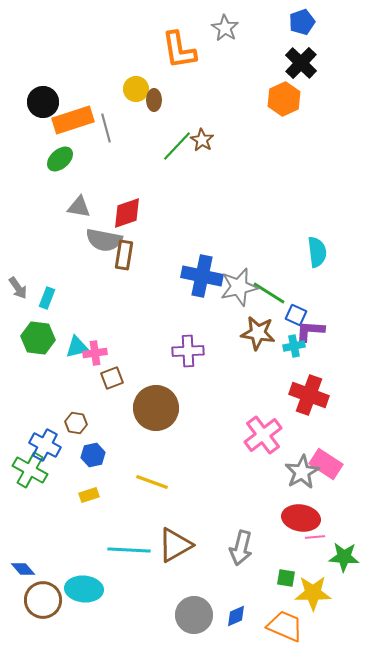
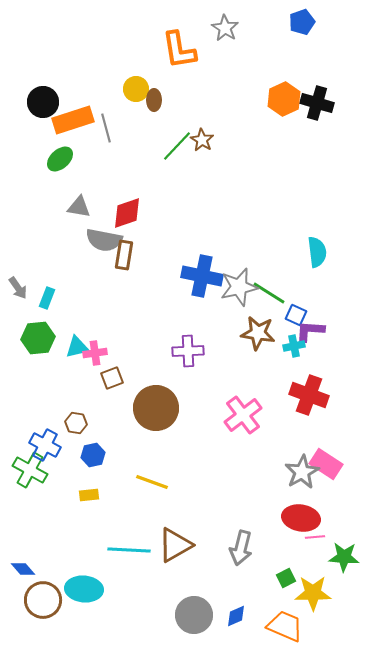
black cross at (301, 63): moved 16 px right, 40 px down; rotated 28 degrees counterclockwise
green hexagon at (38, 338): rotated 12 degrees counterclockwise
pink cross at (263, 435): moved 20 px left, 20 px up
yellow rectangle at (89, 495): rotated 12 degrees clockwise
green square at (286, 578): rotated 36 degrees counterclockwise
